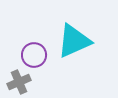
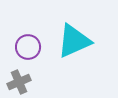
purple circle: moved 6 px left, 8 px up
